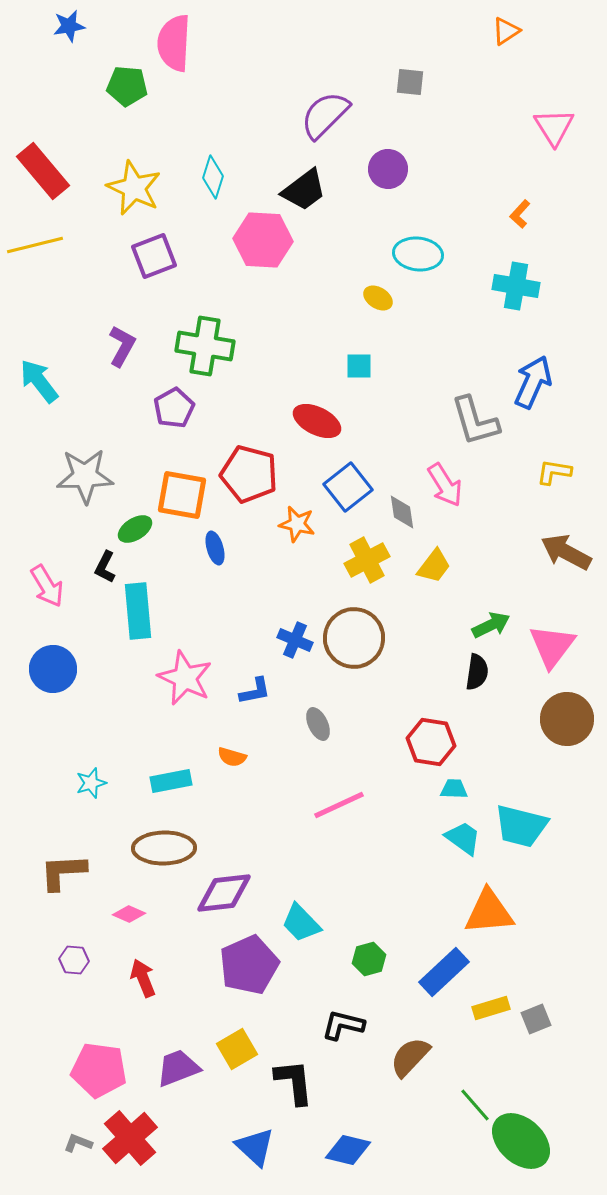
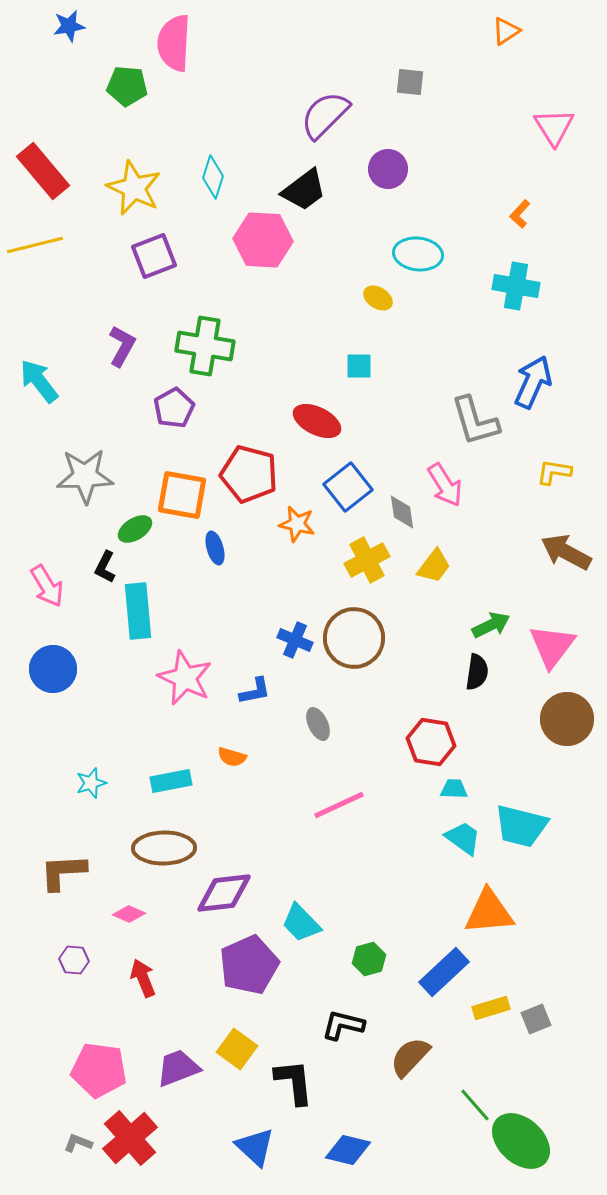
yellow square at (237, 1049): rotated 24 degrees counterclockwise
